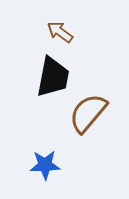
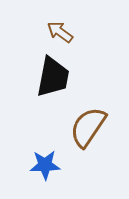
brown semicircle: moved 14 px down; rotated 6 degrees counterclockwise
